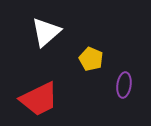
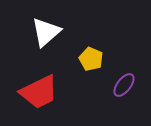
purple ellipse: rotated 30 degrees clockwise
red trapezoid: moved 7 px up
